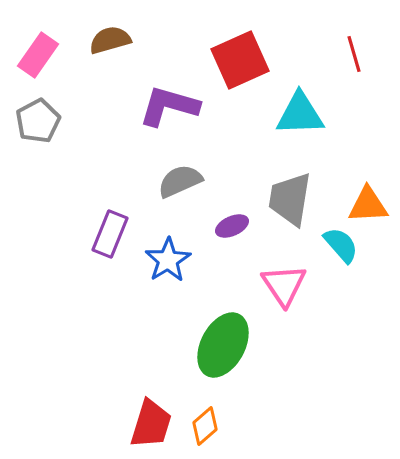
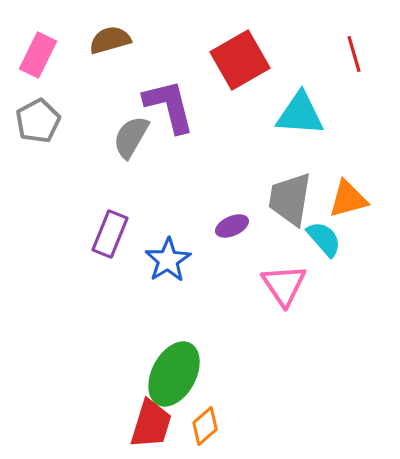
pink rectangle: rotated 9 degrees counterclockwise
red square: rotated 6 degrees counterclockwise
purple L-shape: rotated 60 degrees clockwise
cyan triangle: rotated 6 degrees clockwise
gray semicircle: moved 49 px left, 44 px up; rotated 36 degrees counterclockwise
orange triangle: moved 20 px left, 6 px up; rotated 12 degrees counterclockwise
cyan semicircle: moved 17 px left, 6 px up
green ellipse: moved 49 px left, 29 px down
